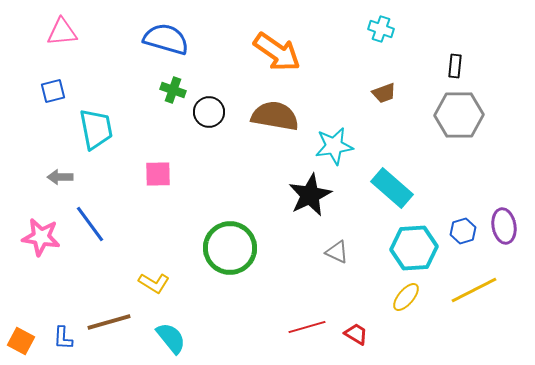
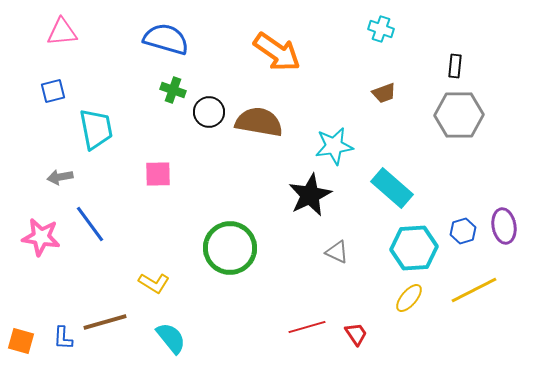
brown semicircle: moved 16 px left, 6 px down
gray arrow: rotated 10 degrees counterclockwise
yellow ellipse: moved 3 px right, 1 px down
brown line: moved 4 px left
red trapezoid: rotated 25 degrees clockwise
orange square: rotated 12 degrees counterclockwise
